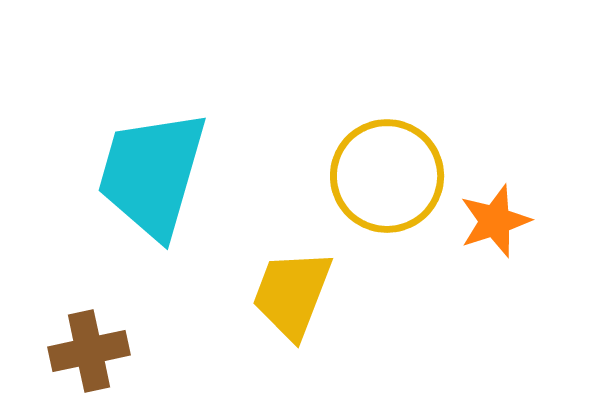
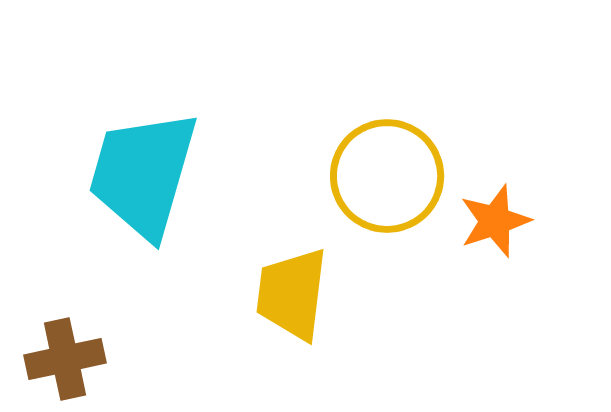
cyan trapezoid: moved 9 px left
yellow trapezoid: rotated 14 degrees counterclockwise
brown cross: moved 24 px left, 8 px down
